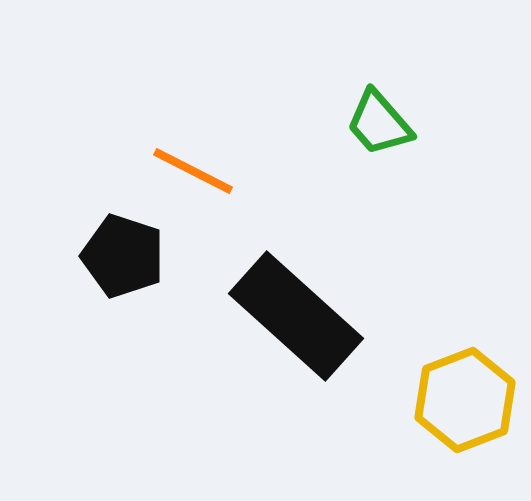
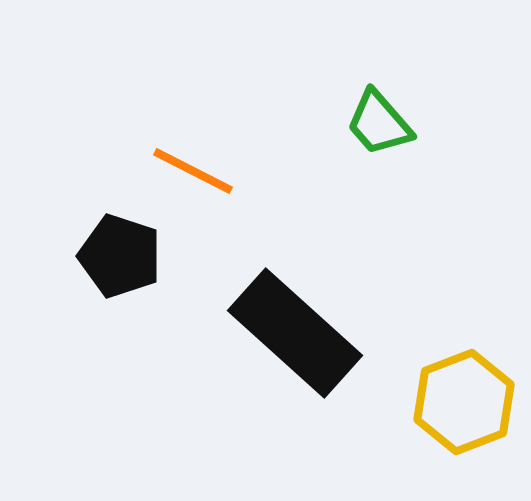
black pentagon: moved 3 px left
black rectangle: moved 1 px left, 17 px down
yellow hexagon: moved 1 px left, 2 px down
